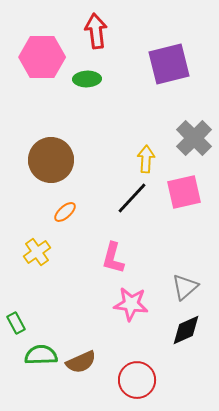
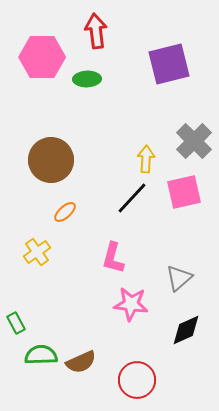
gray cross: moved 3 px down
gray triangle: moved 6 px left, 9 px up
